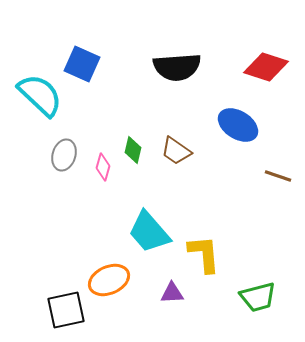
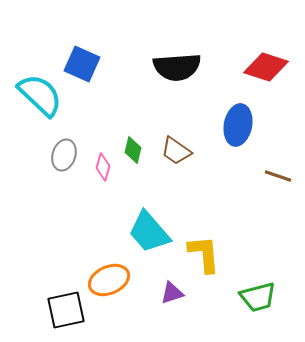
blue ellipse: rotated 69 degrees clockwise
purple triangle: rotated 15 degrees counterclockwise
